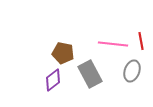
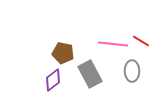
red line: rotated 48 degrees counterclockwise
gray ellipse: rotated 20 degrees counterclockwise
